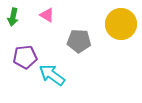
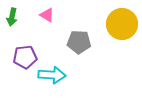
green arrow: moved 1 px left
yellow circle: moved 1 px right
gray pentagon: moved 1 px down
cyan arrow: rotated 148 degrees clockwise
